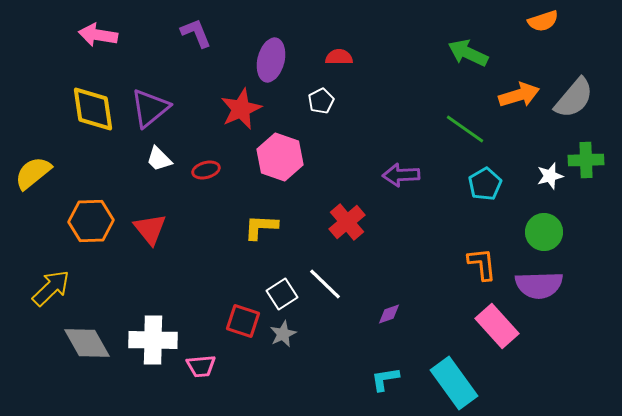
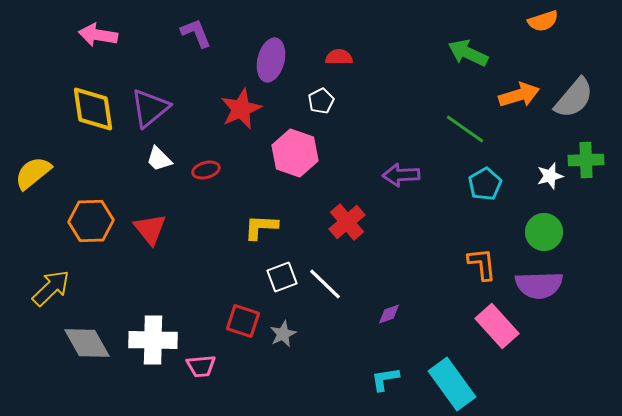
pink hexagon: moved 15 px right, 4 px up
white square: moved 17 px up; rotated 12 degrees clockwise
cyan rectangle: moved 2 px left, 1 px down
